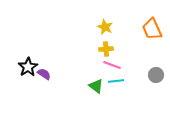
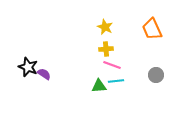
black star: rotated 18 degrees counterclockwise
green triangle: moved 3 px right; rotated 42 degrees counterclockwise
